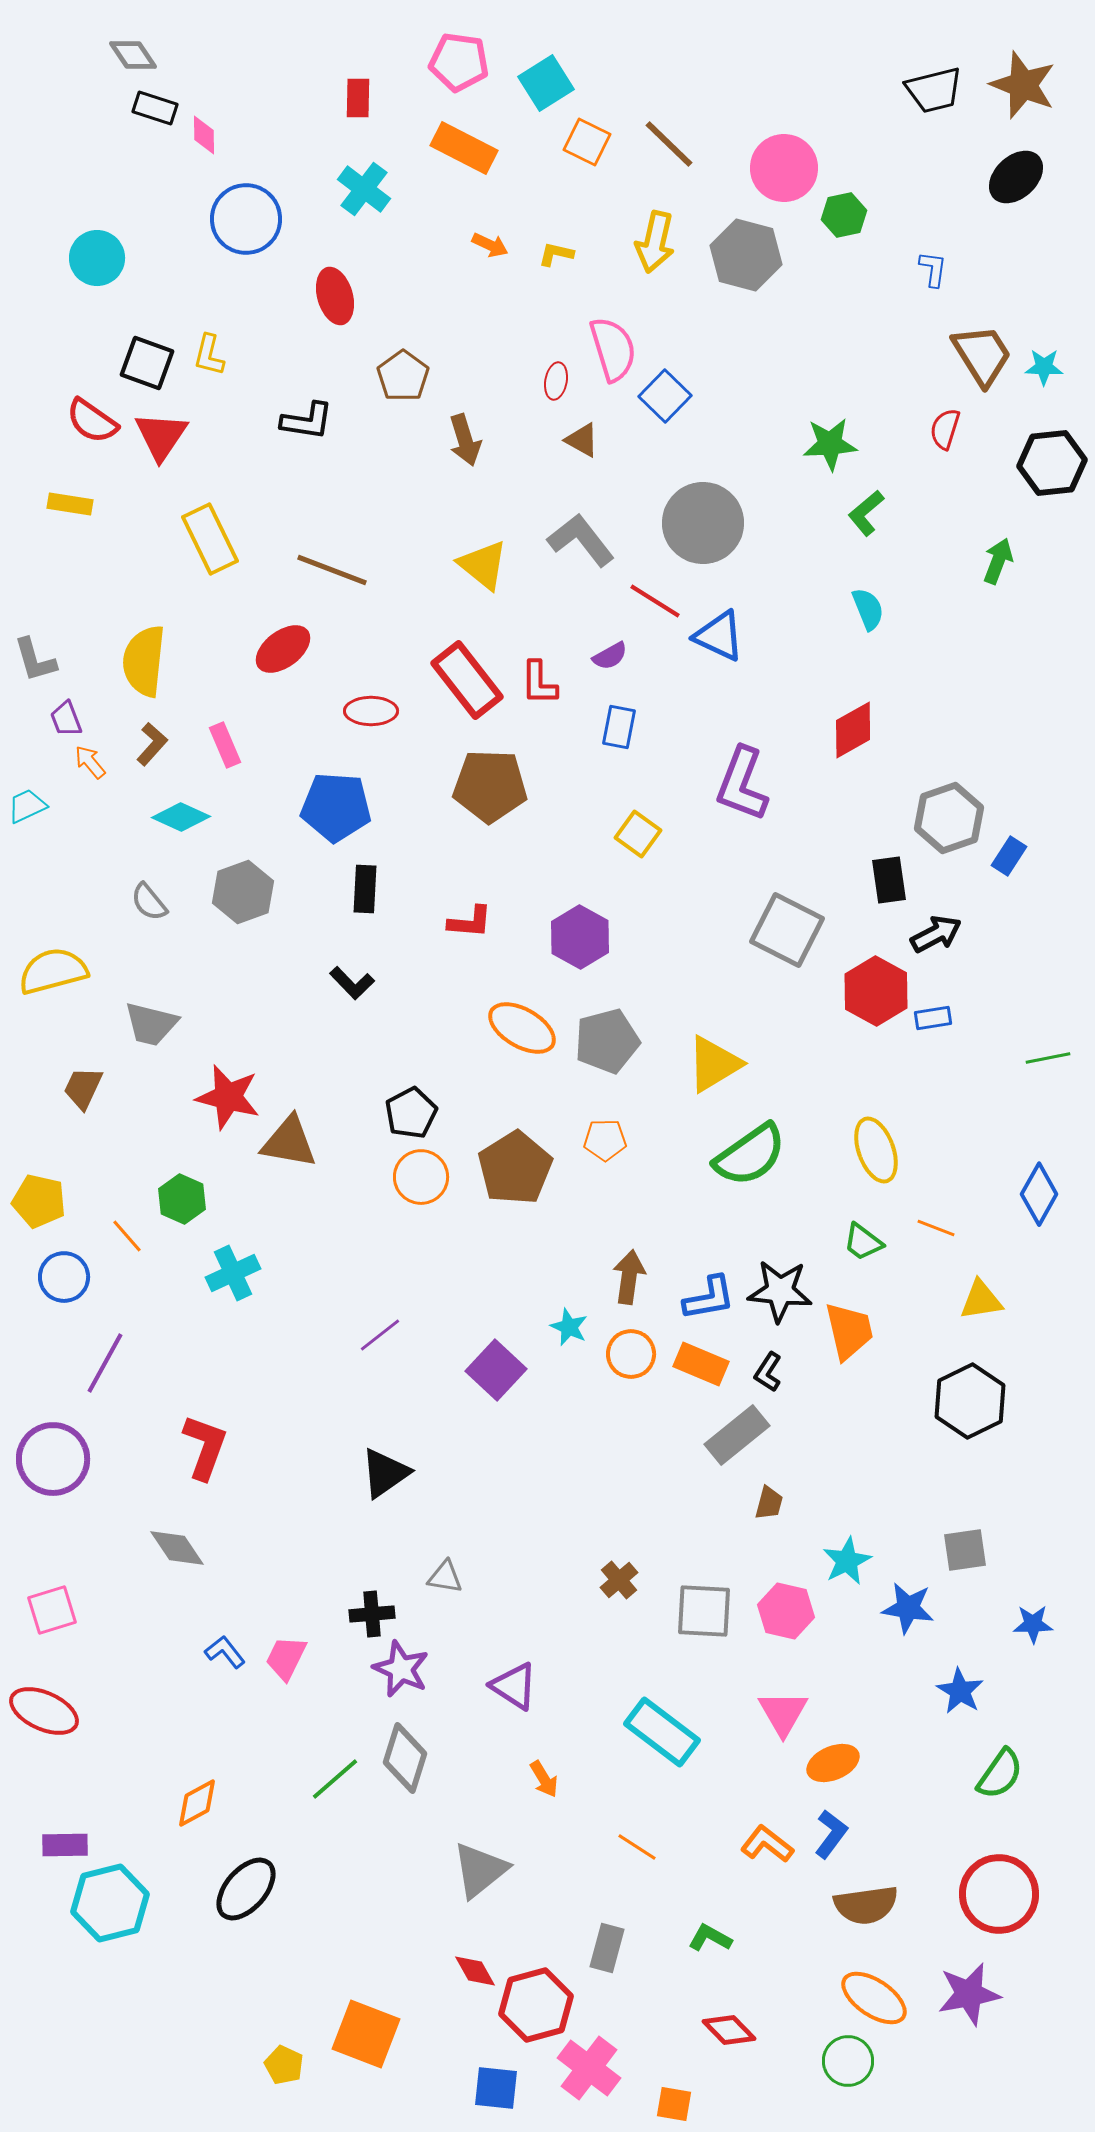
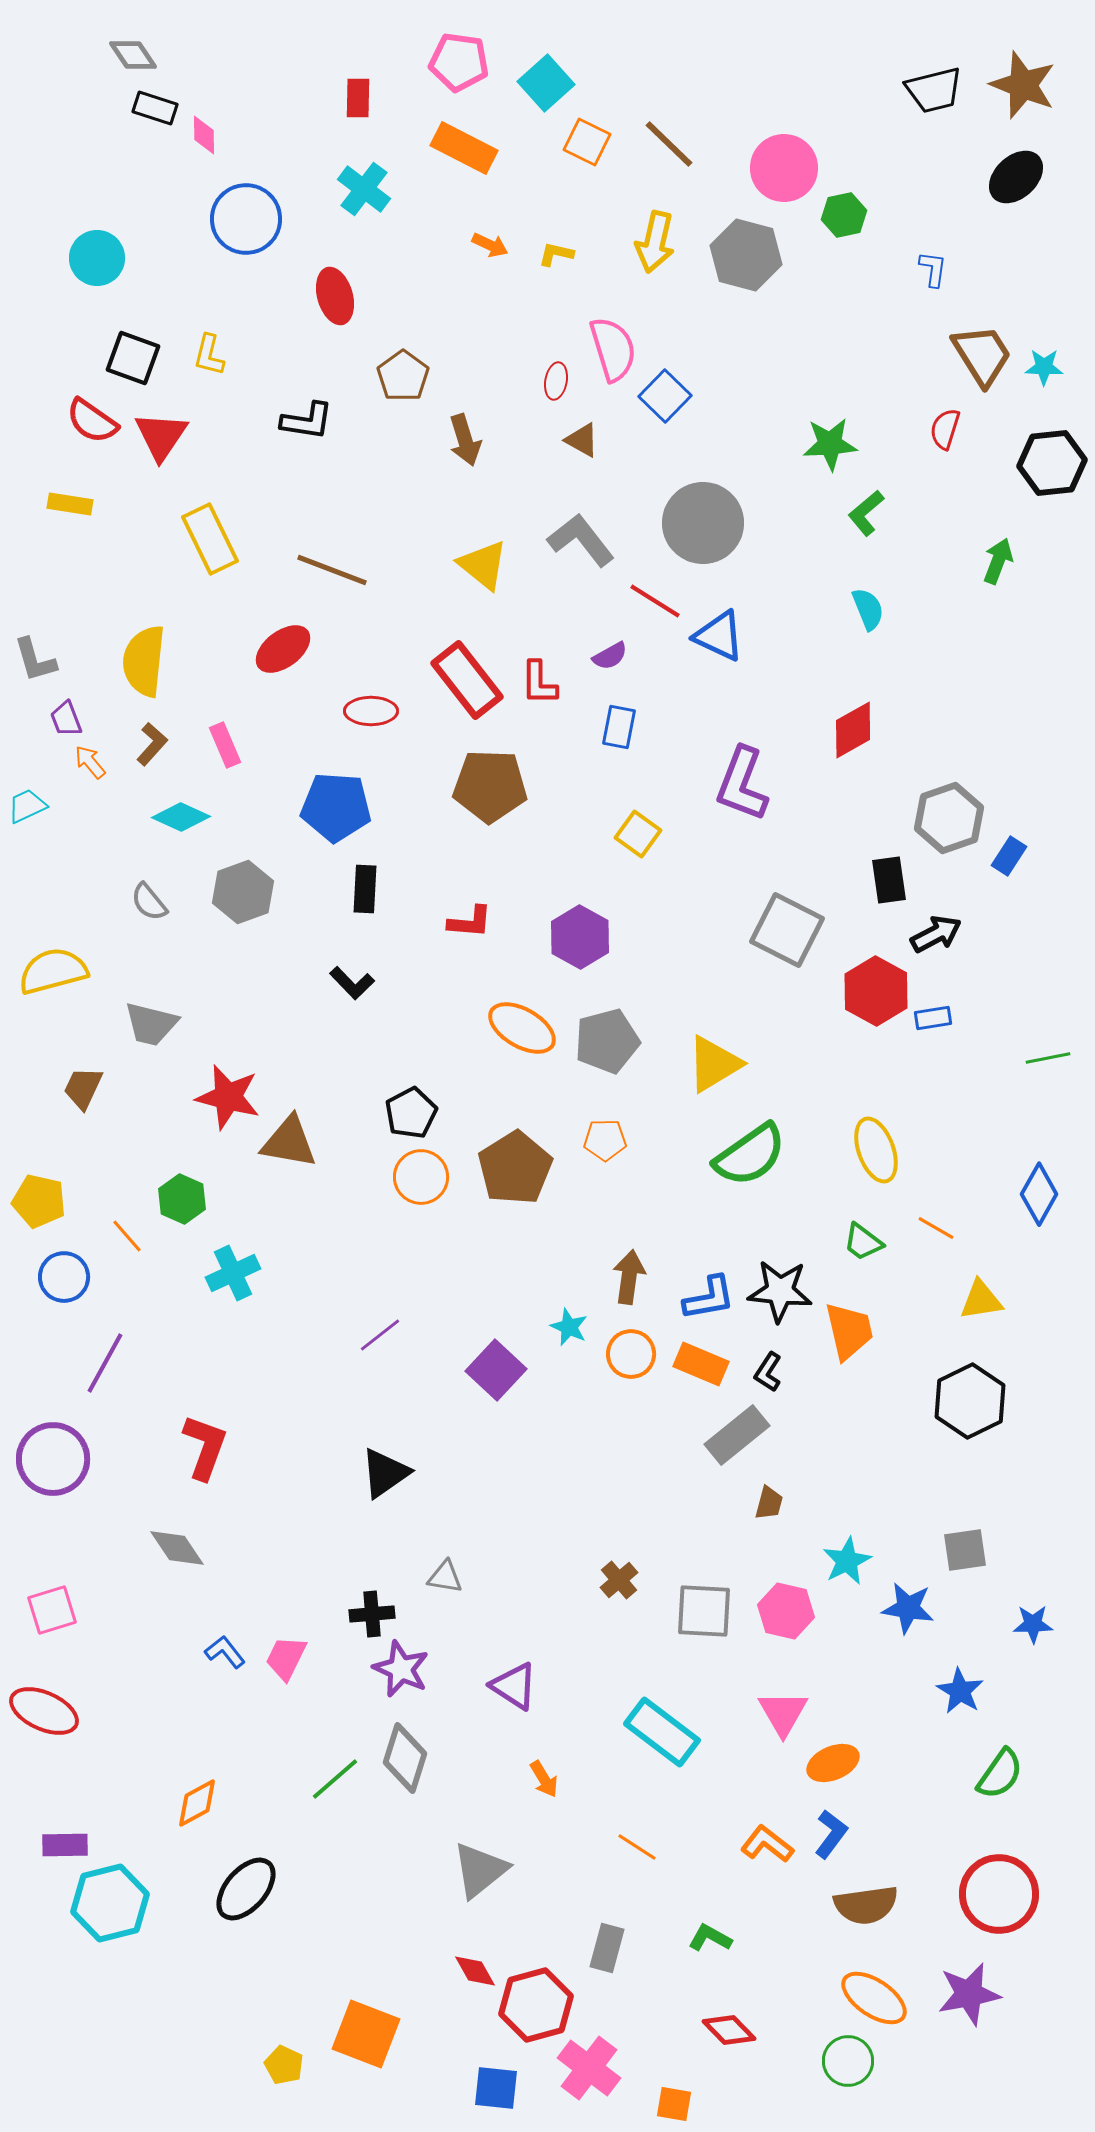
cyan square at (546, 83): rotated 10 degrees counterclockwise
black square at (147, 363): moved 14 px left, 5 px up
orange line at (936, 1228): rotated 9 degrees clockwise
